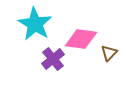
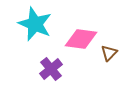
cyan star: rotated 8 degrees counterclockwise
purple cross: moved 2 px left, 10 px down
